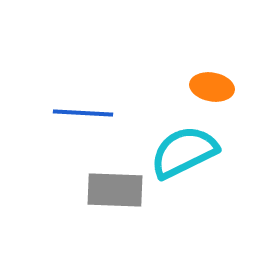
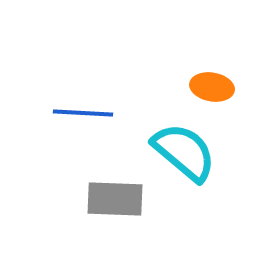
cyan semicircle: rotated 66 degrees clockwise
gray rectangle: moved 9 px down
